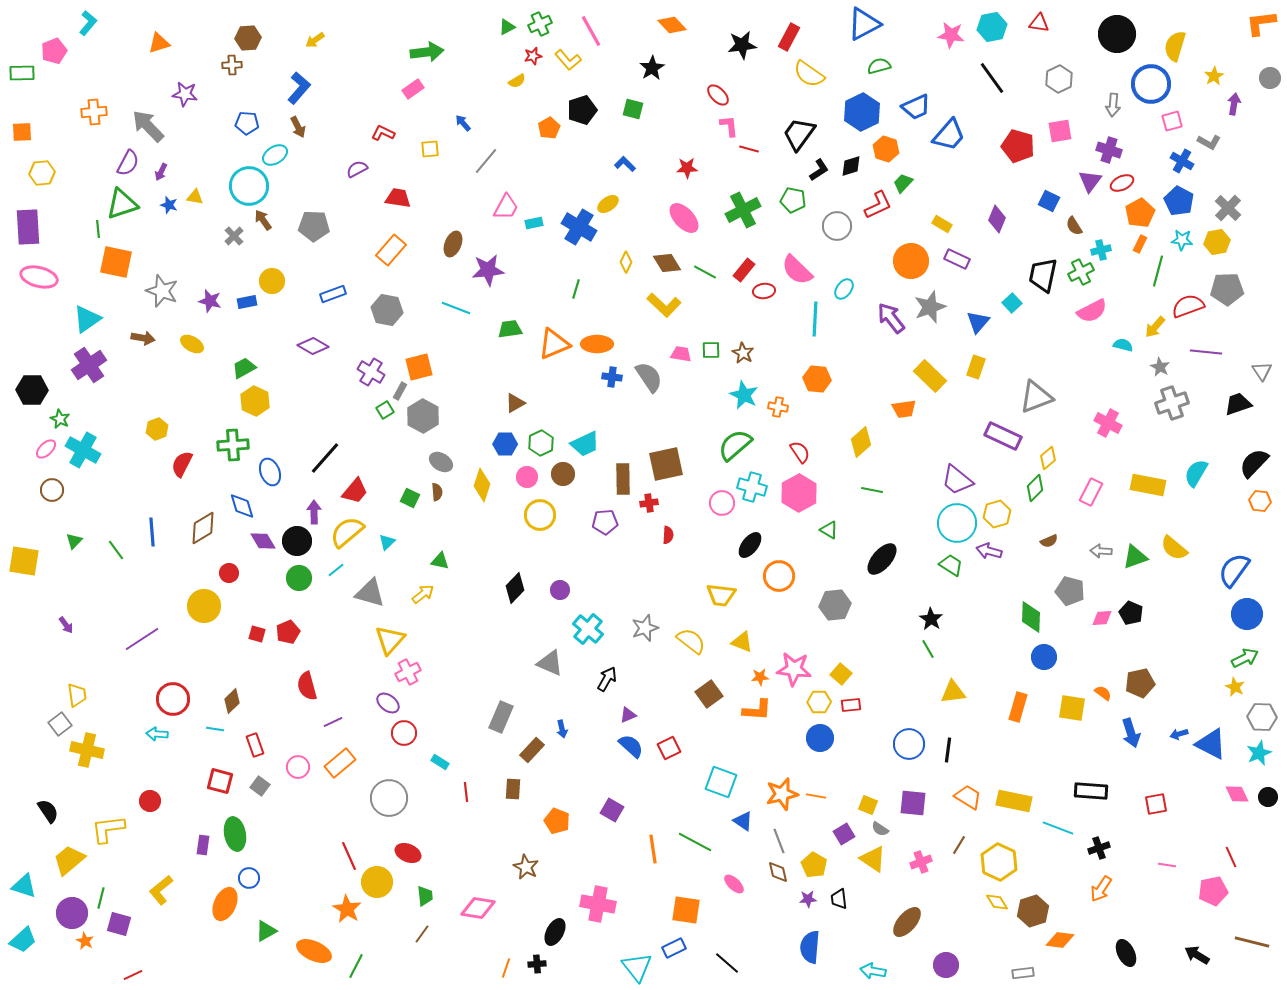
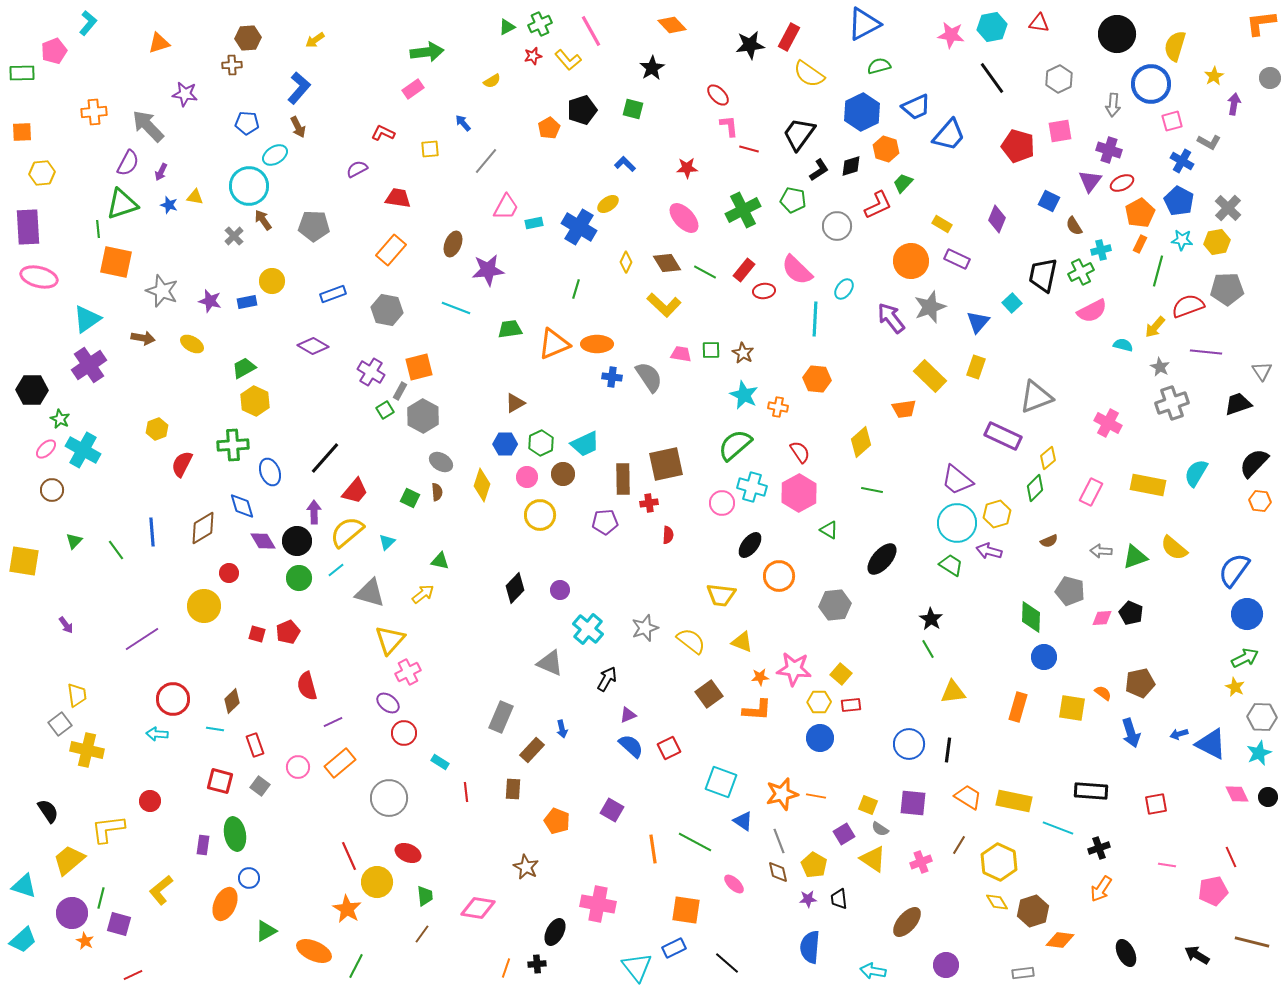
black star at (742, 45): moved 8 px right
yellow semicircle at (517, 81): moved 25 px left
